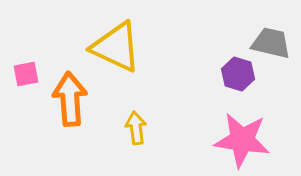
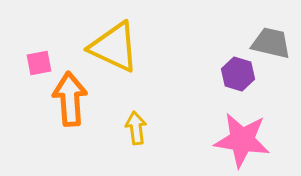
yellow triangle: moved 2 px left
pink square: moved 13 px right, 11 px up
